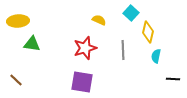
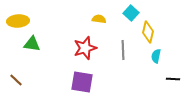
yellow semicircle: moved 1 px up; rotated 16 degrees counterclockwise
